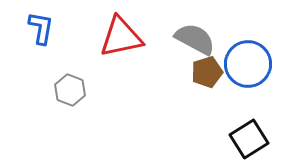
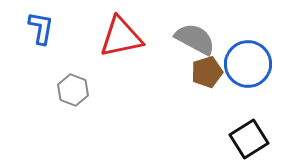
gray hexagon: moved 3 px right
